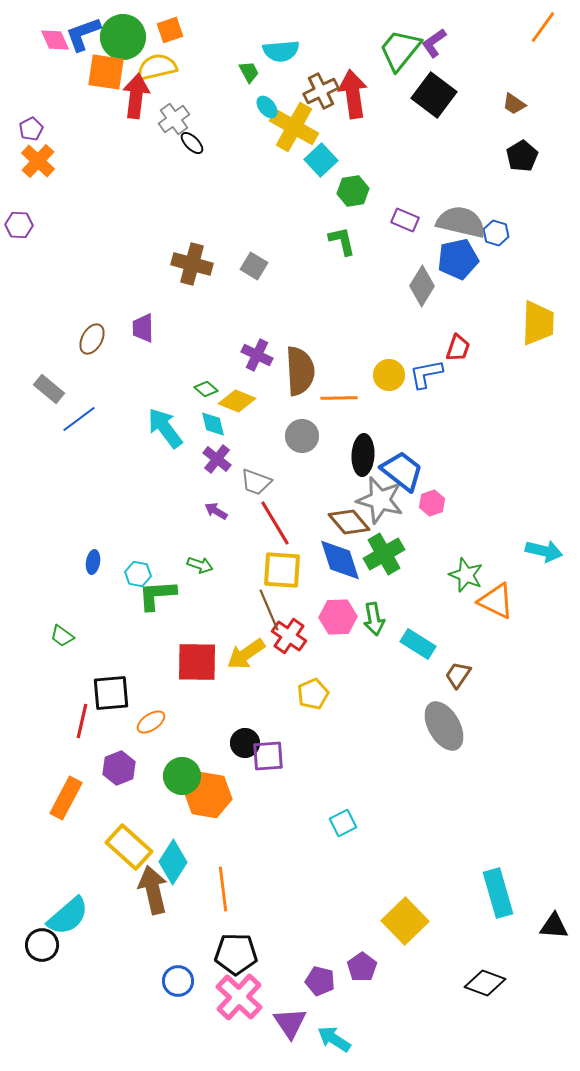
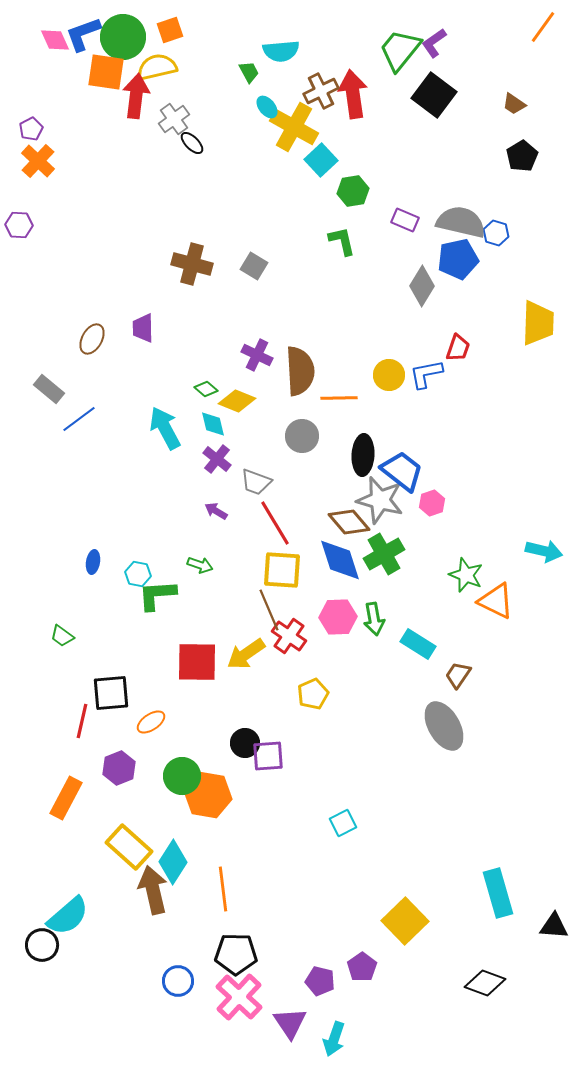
cyan arrow at (165, 428): rotated 9 degrees clockwise
cyan arrow at (334, 1039): rotated 104 degrees counterclockwise
